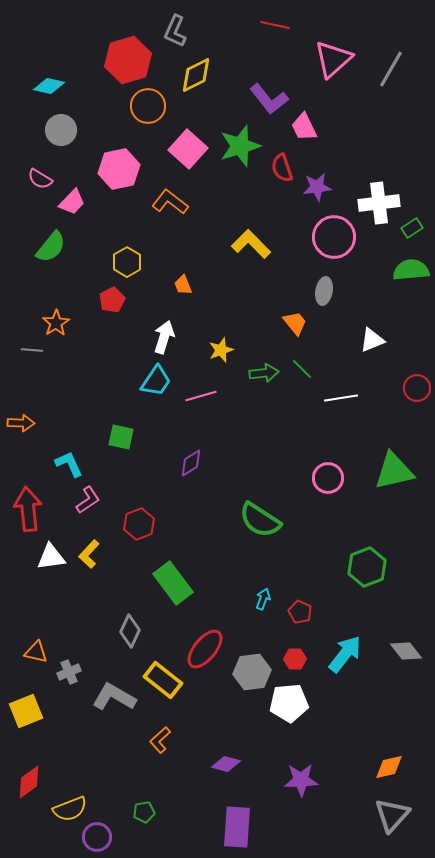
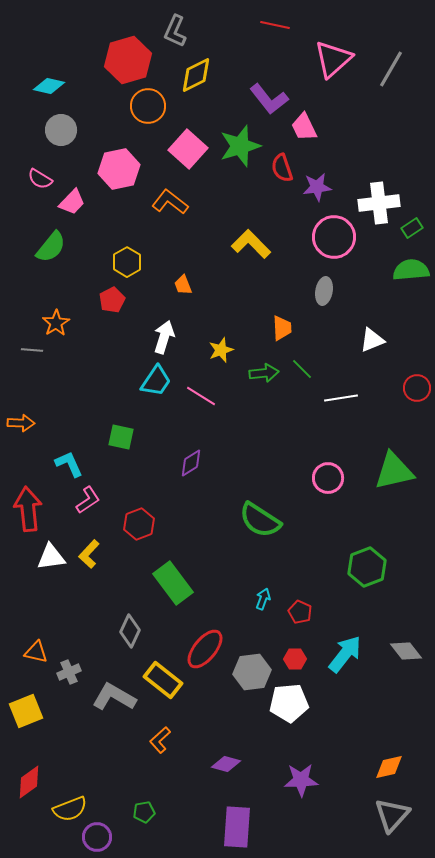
orange trapezoid at (295, 323): moved 13 px left, 5 px down; rotated 36 degrees clockwise
pink line at (201, 396): rotated 48 degrees clockwise
